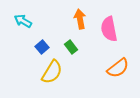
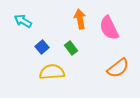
pink semicircle: moved 1 px up; rotated 15 degrees counterclockwise
green rectangle: moved 1 px down
yellow semicircle: rotated 125 degrees counterclockwise
